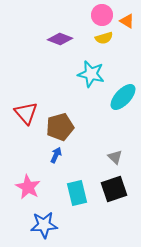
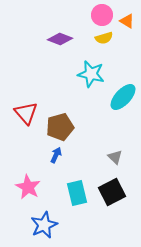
black square: moved 2 px left, 3 px down; rotated 8 degrees counterclockwise
blue star: rotated 20 degrees counterclockwise
